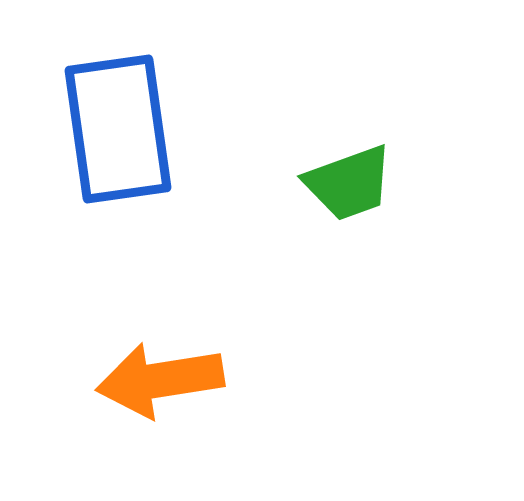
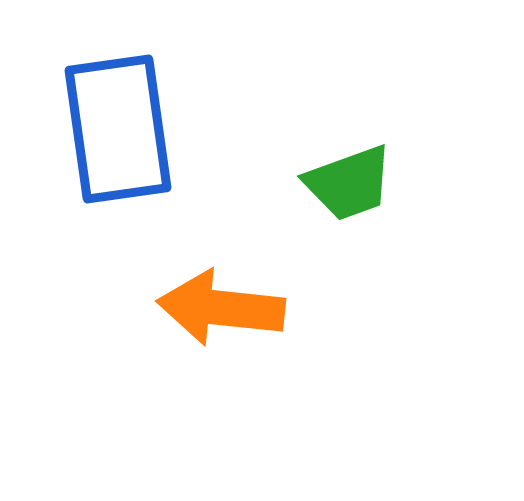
orange arrow: moved 61 px right, 72 px up; rotated 15 degrees clockwise
